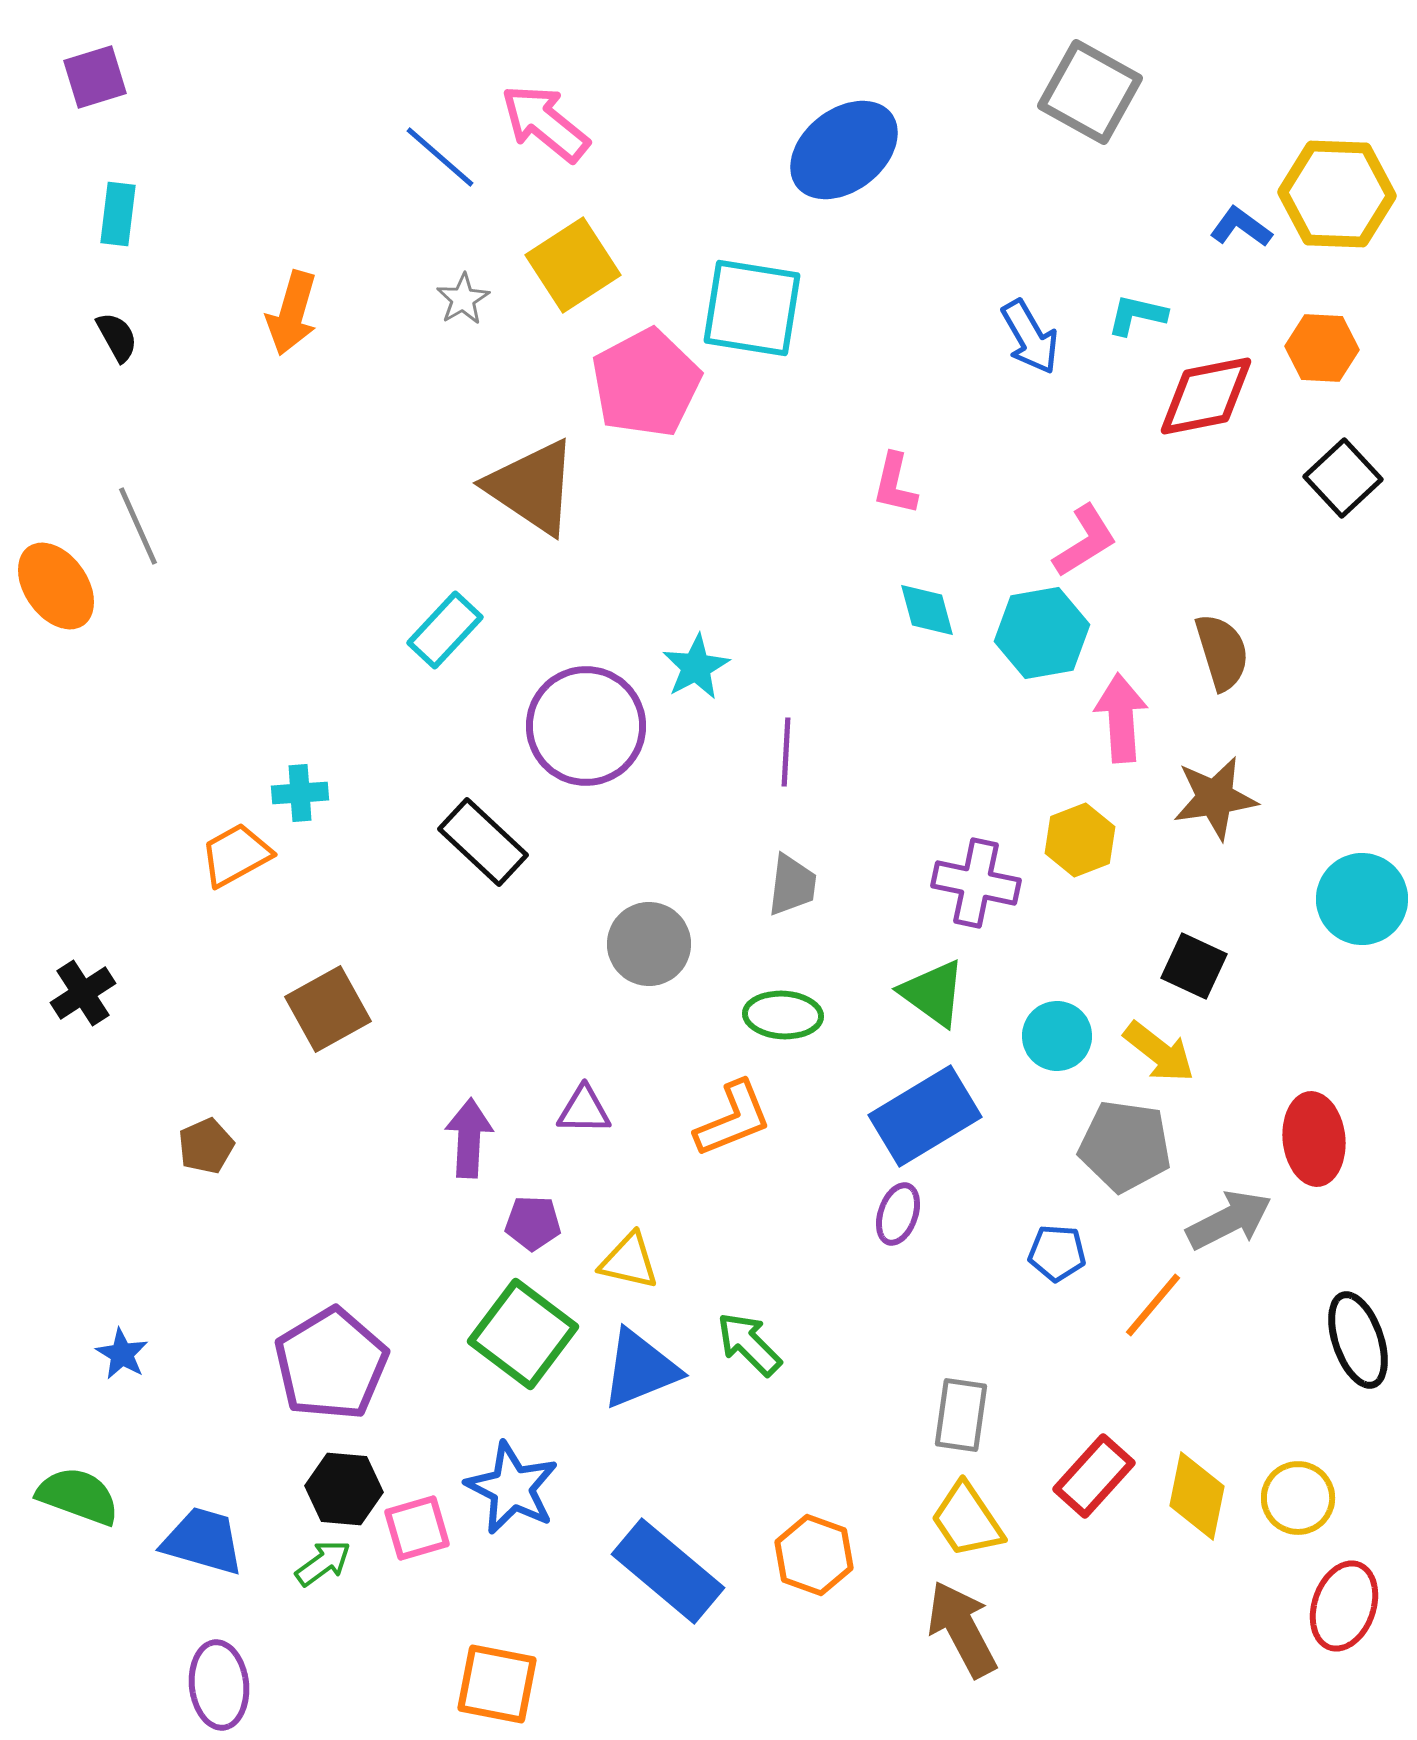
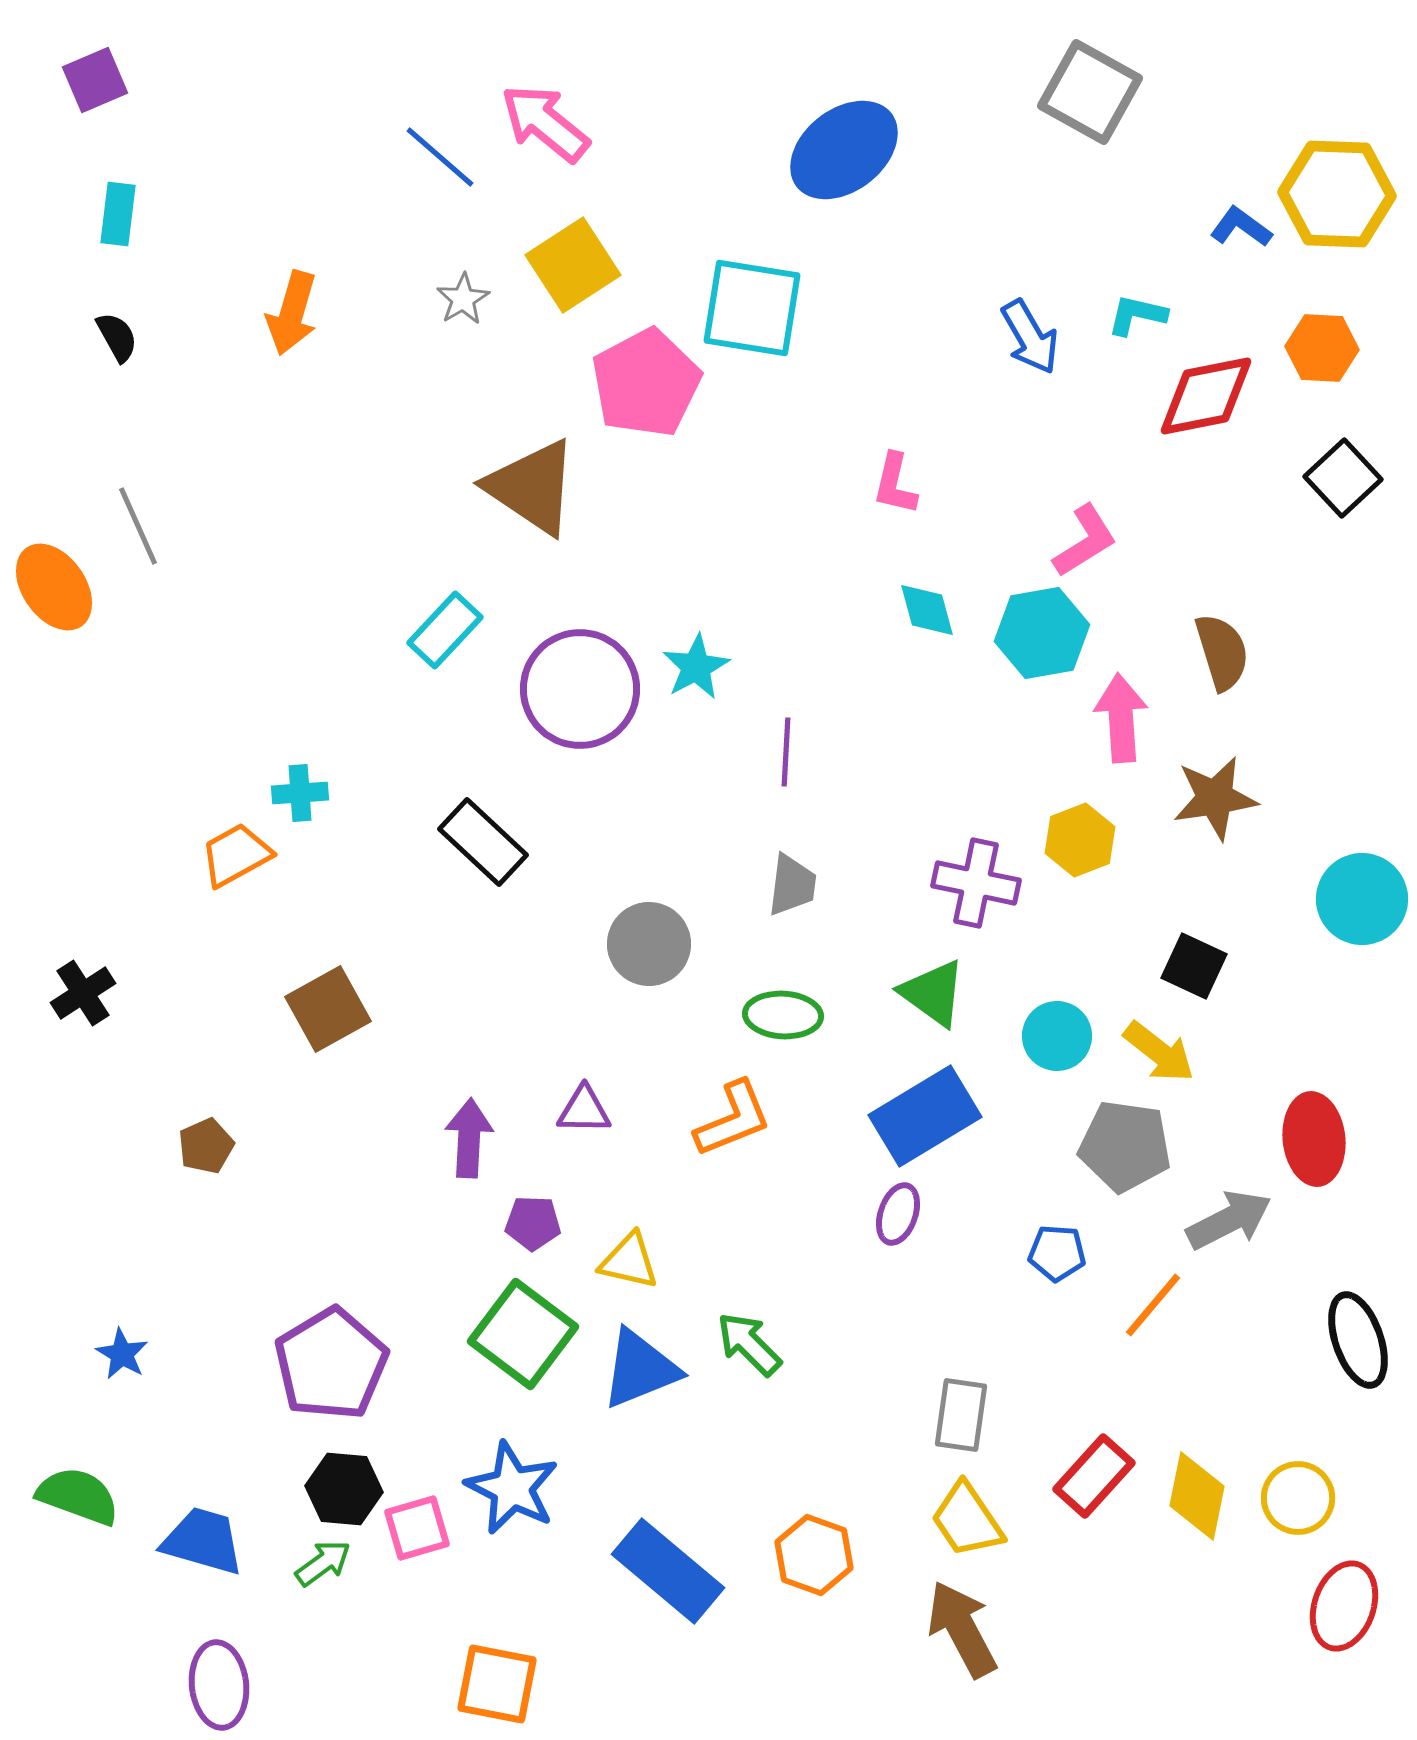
purple square at (95, 77): moved 3 px down; rotated 6 degrees counterclockwise
orange ellipse at (56, 586): moved 2 px left, 1 px down
purple circle at (586, 726): moved 6 px left, 37 px up
